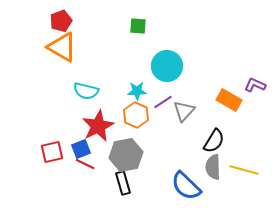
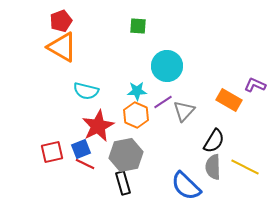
yellow line: moved 1 px right, 3 px up; rotated 12 degrees clockwise
